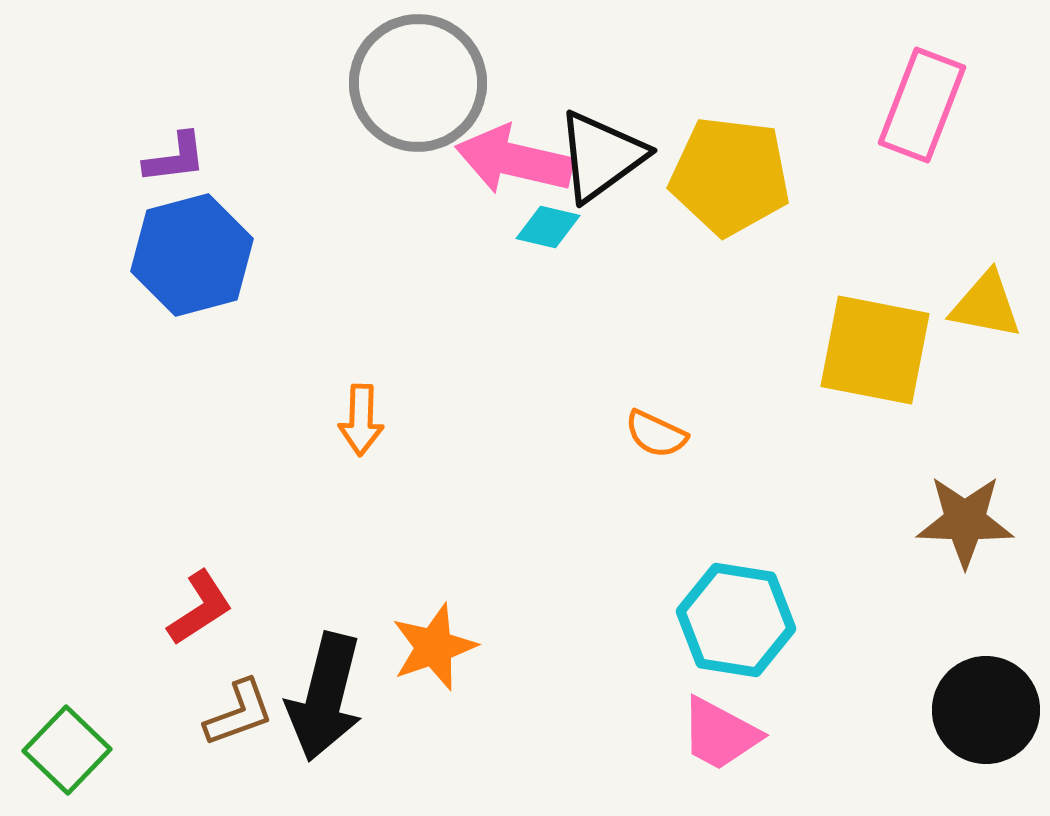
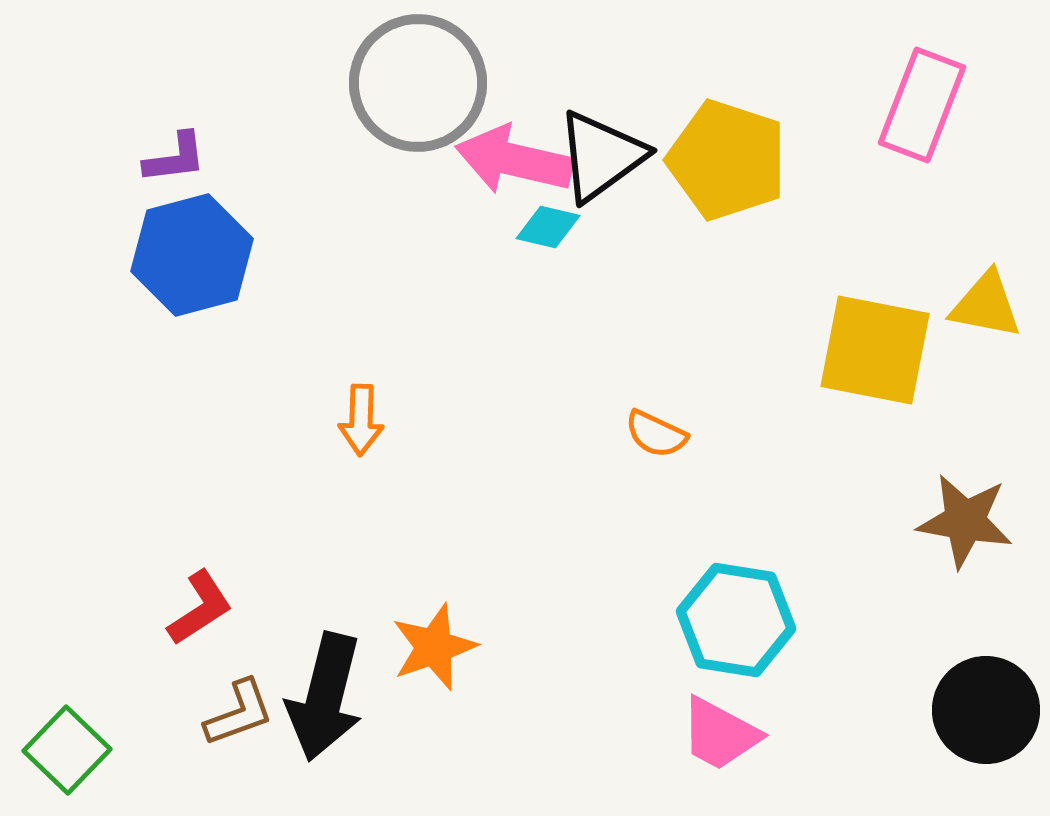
yellow pentagon: moved 3 px left, 16 px up; rotated 11 degrees clockwise
brown star: rotated 8 degrees clockwise
